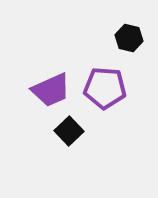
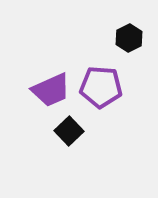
black hexagon: rotated 20 degrees clockwise
purple pentagon: moved 4 px left, 1 px up
